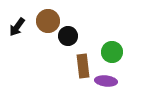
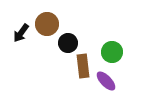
brown circle: moved 1 px left, 3 px down
black arrow: moved 4 px right, 6 px down
black circle: moved 7 px down
purple ellipse: rotated 40 degrees clockwise
